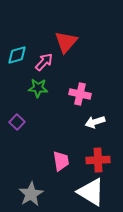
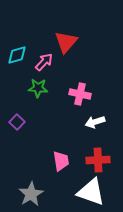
white triangle: rotated 12 degrees counterclockwise
